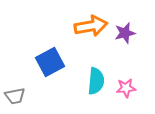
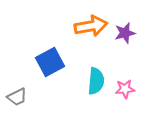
pink star: moved 1 px left, 1 px down
gray trapezoid: moved 2 px right, 1 px down; rotated 15 degrees counterclockwise
